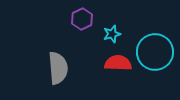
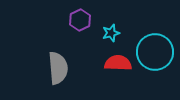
purple hexagon: moved 2 px left, 1 px down
cyan star: moved 1 px left, 1 px up
